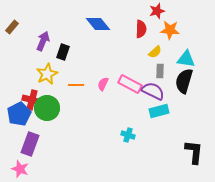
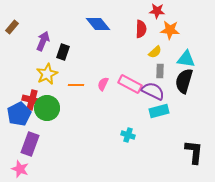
red star: rotated 21 degrees clockwise
